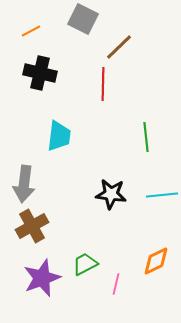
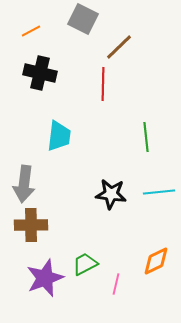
cyan line: moved 3 px left, 3 px up
brown cross: moved 1 px left, 1 px up; rotated 28 degrees clockwise
purple star: moved 3 px right
